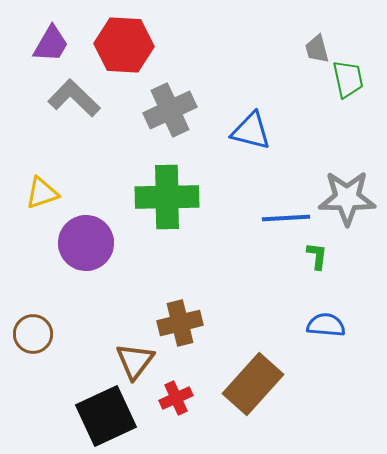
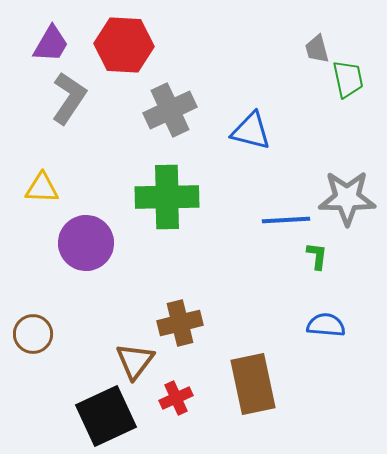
gray L-shape: moved 5 px left; rotated 80 degrees clockwise
yellow triangle: moved 5 px up; rotated 21 degrees clockwise
blue line: moved 2 px down
brown rectangle: rotated 54 degrees counterclockwise
